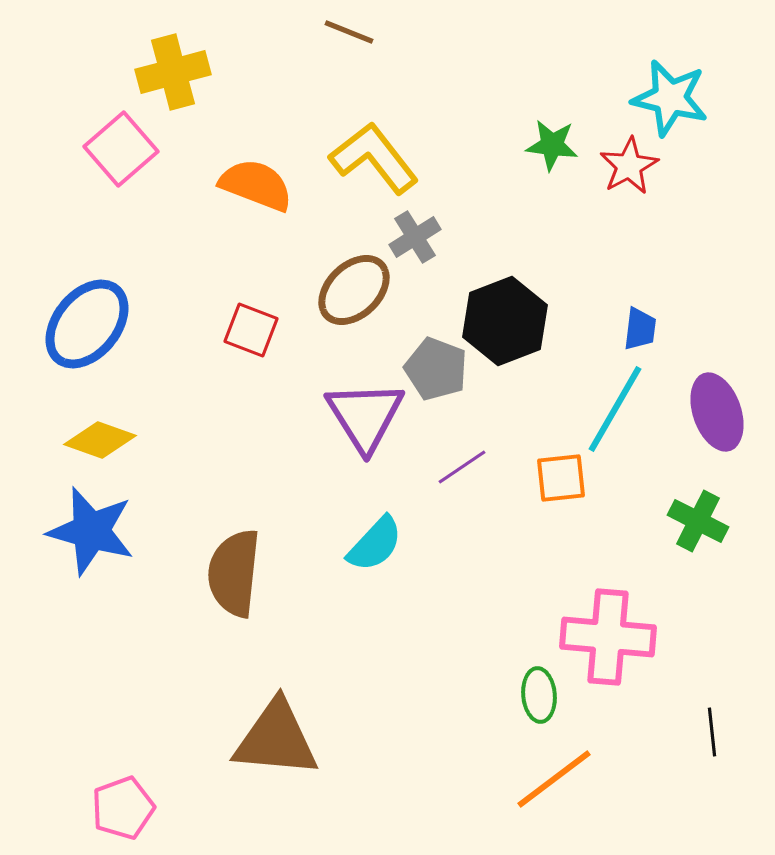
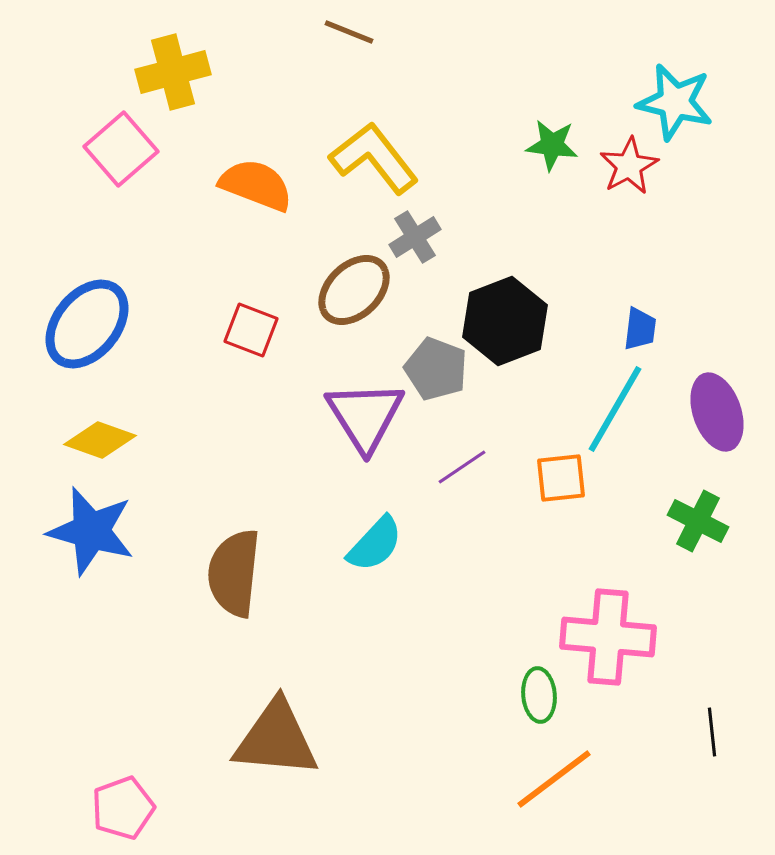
cyan star: moved 5 px right, 4 px down
